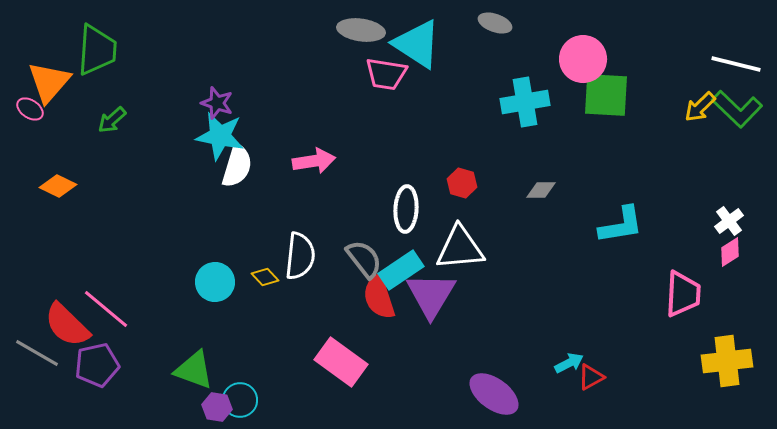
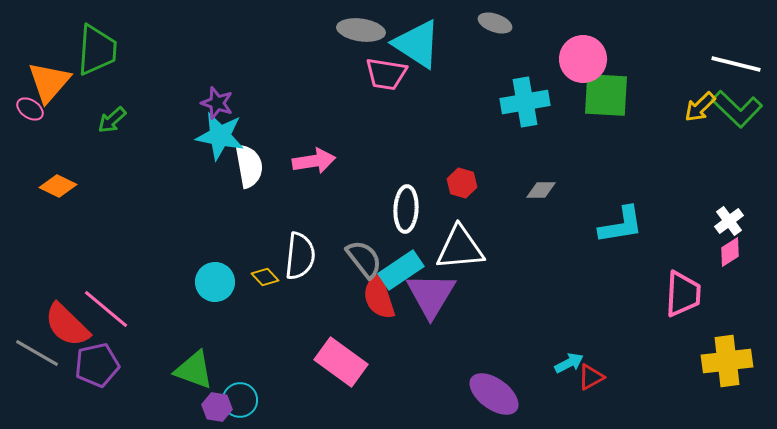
white semicircle at (237, 166): moved 12 px right; rotated 27 degrees counterclockwise
